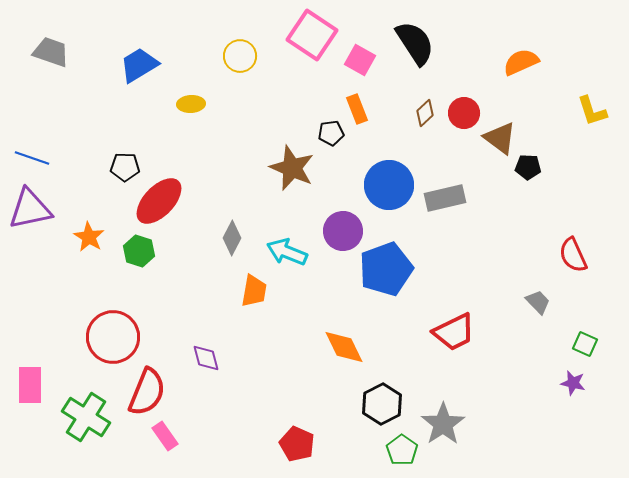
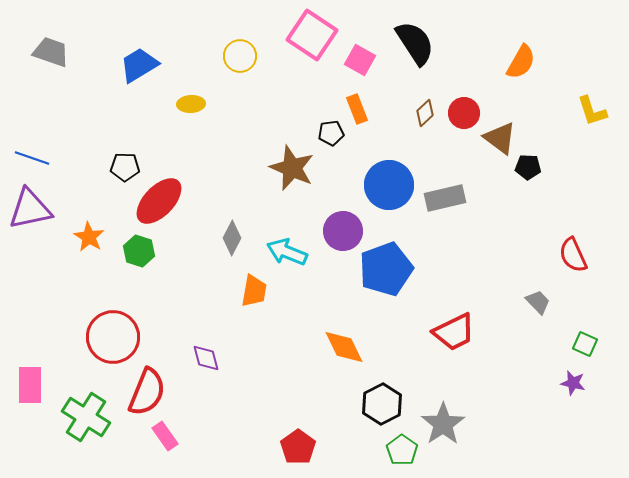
orange semicircle at (521, 62): rotated 144 degrees clockwise
red pentagon at (297, 444): moved 1 px right, 3 px down; rotated 12 degrees clockwise
